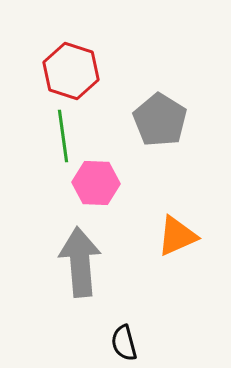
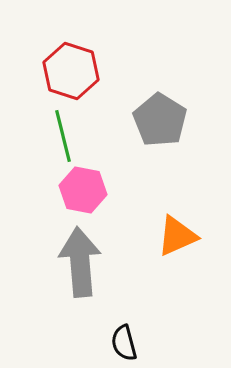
green line: rotated 6 degrees counterclockwise
pink hexagon: moved 13 px left, 7 px down; rotated 9 degrees clockwise
